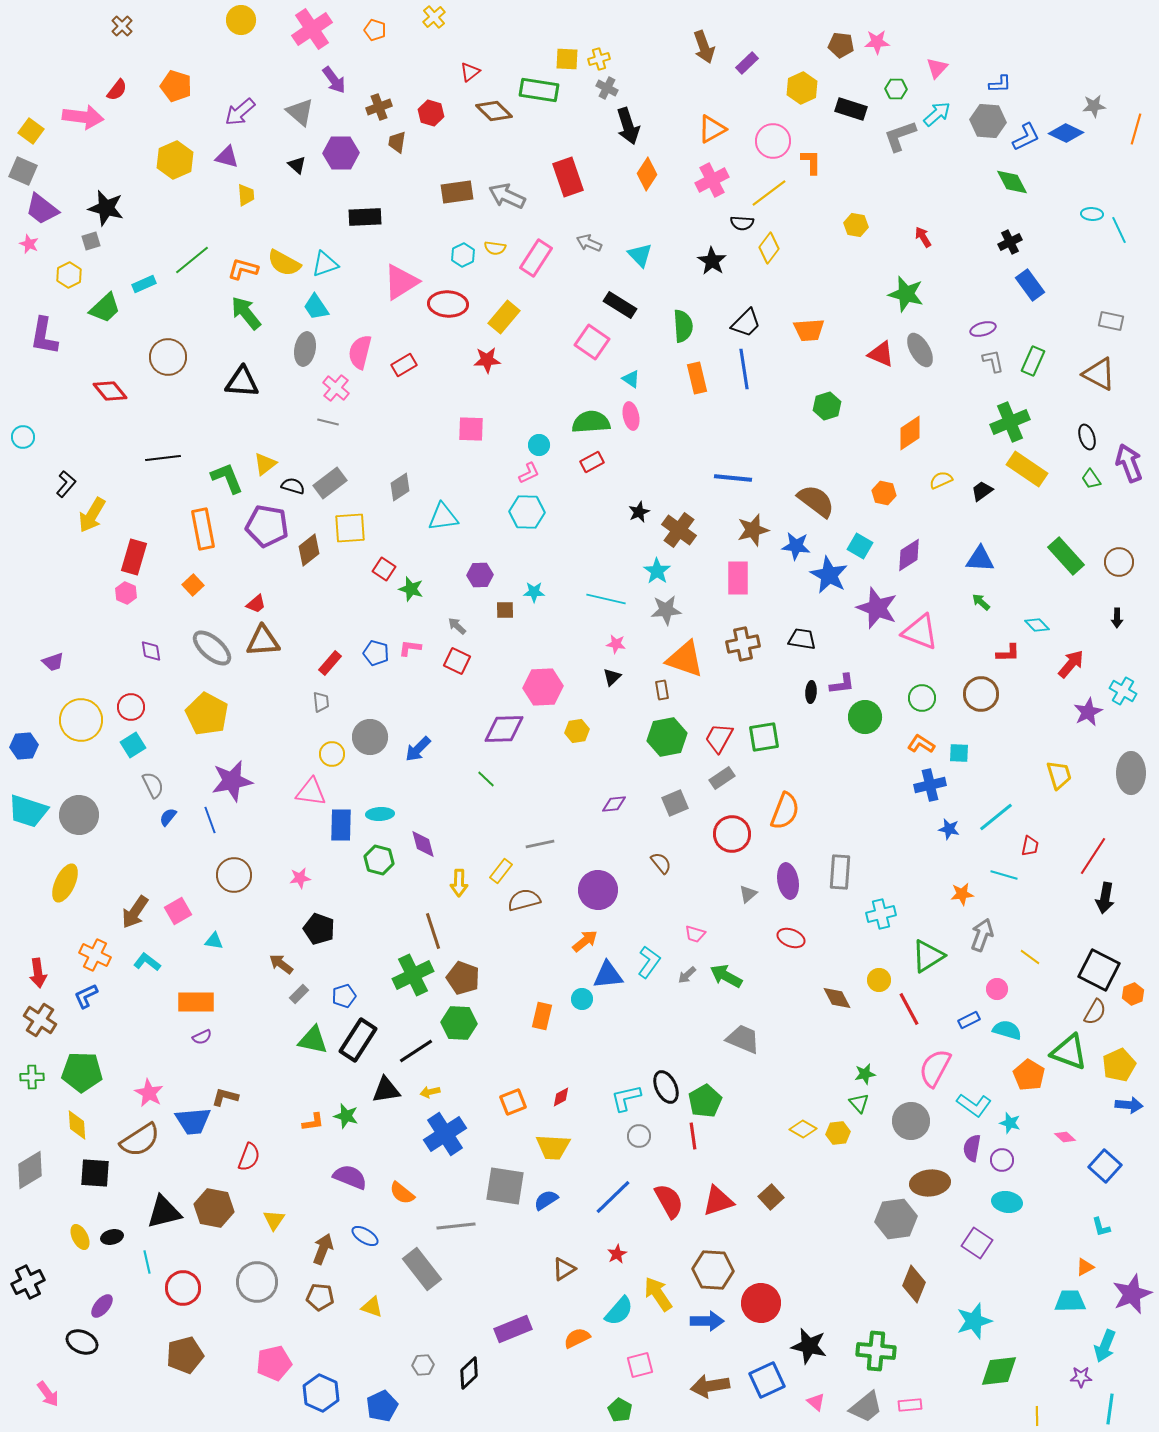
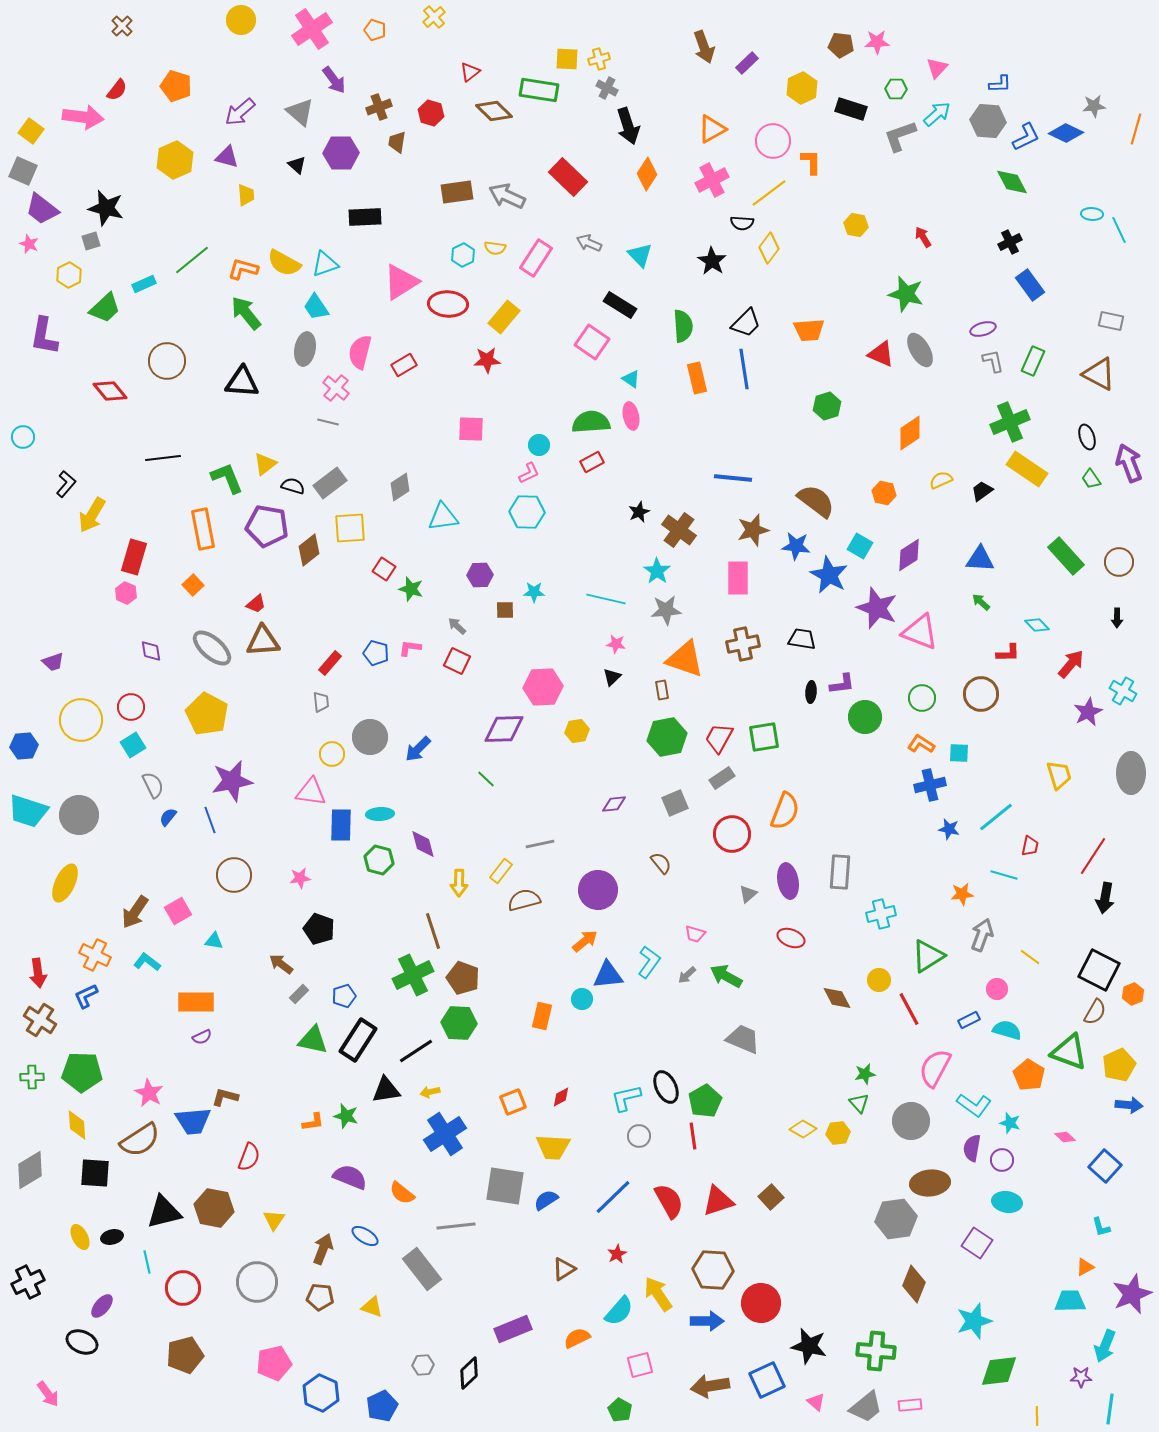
red rectangle at (568, 177): rotated 27 degrees counterclockwise
brown circle at (168, 357): moved 1 px left, 4 px down
